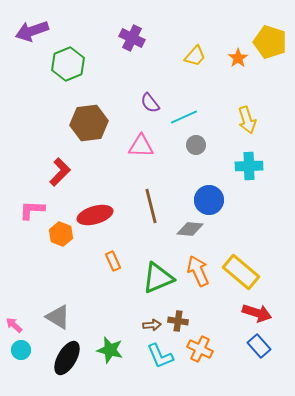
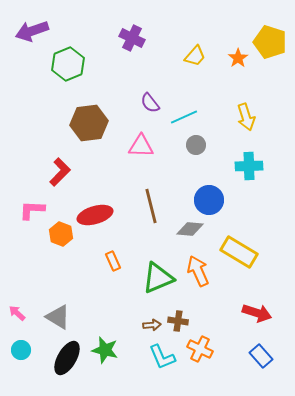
yellow arrow: moved 1 px left, 3 px up
yellow rectangle: moved 2 px left, 20 px up; rotated 9 degrees counterclockwise
pink arrow: moved 3 px right, 12 px up
blue rectangle: moved 2 px right, 10 px down
green star: moved 5 px left
cyan L-shape: moved 2 px right, 1 px down
